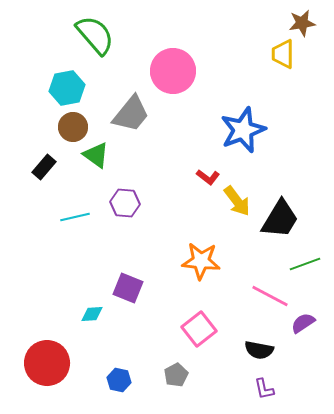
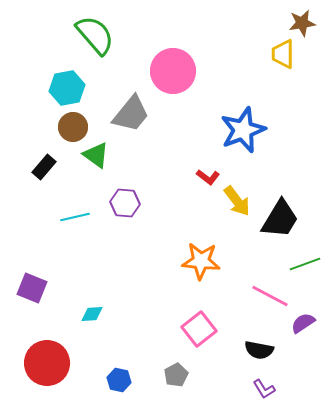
purple square: moved 96 px left
purple L-shape: rotated 20 degrees counterclockwise
